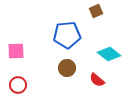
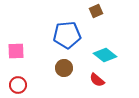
cyan diamond: moved 4 px left, 1 px down
brown circle: moved 3 px left
